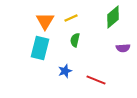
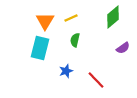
purple semicircle: rotated 32 degrees counterclockwise
blue star: moved 1 px right
red line: rotated 24 degrees clockwise
